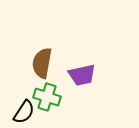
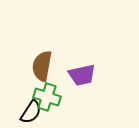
brown semicircle: moved 3 px down
black semicircle: moved 7 px right
